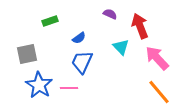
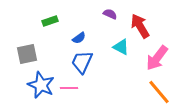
red arrow: rotated 10 degrees counterclockwise
cyan triangle: rotated 18 degrees counterclockwise
pink arrow: rotated 100 degrees counterclockwise
blue star: moved 2 px right; rotated 8 degrees counterclockwise
